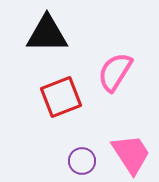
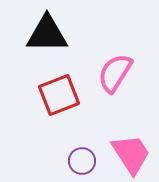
pink semicircle: moved 1 px down
red square: moved 2 px left, 2 px up
